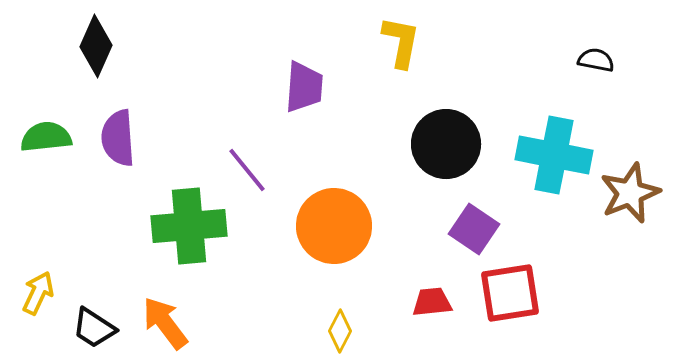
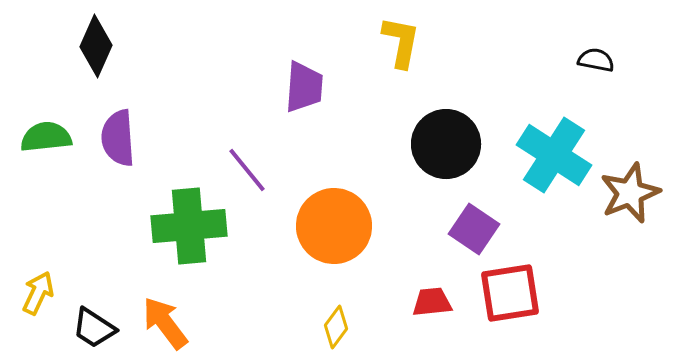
cyan cross: rotated 22 degrees clockwise
yellow diamond: moved 4 px left, 4 px up; rotated 9 degrees clockwise
